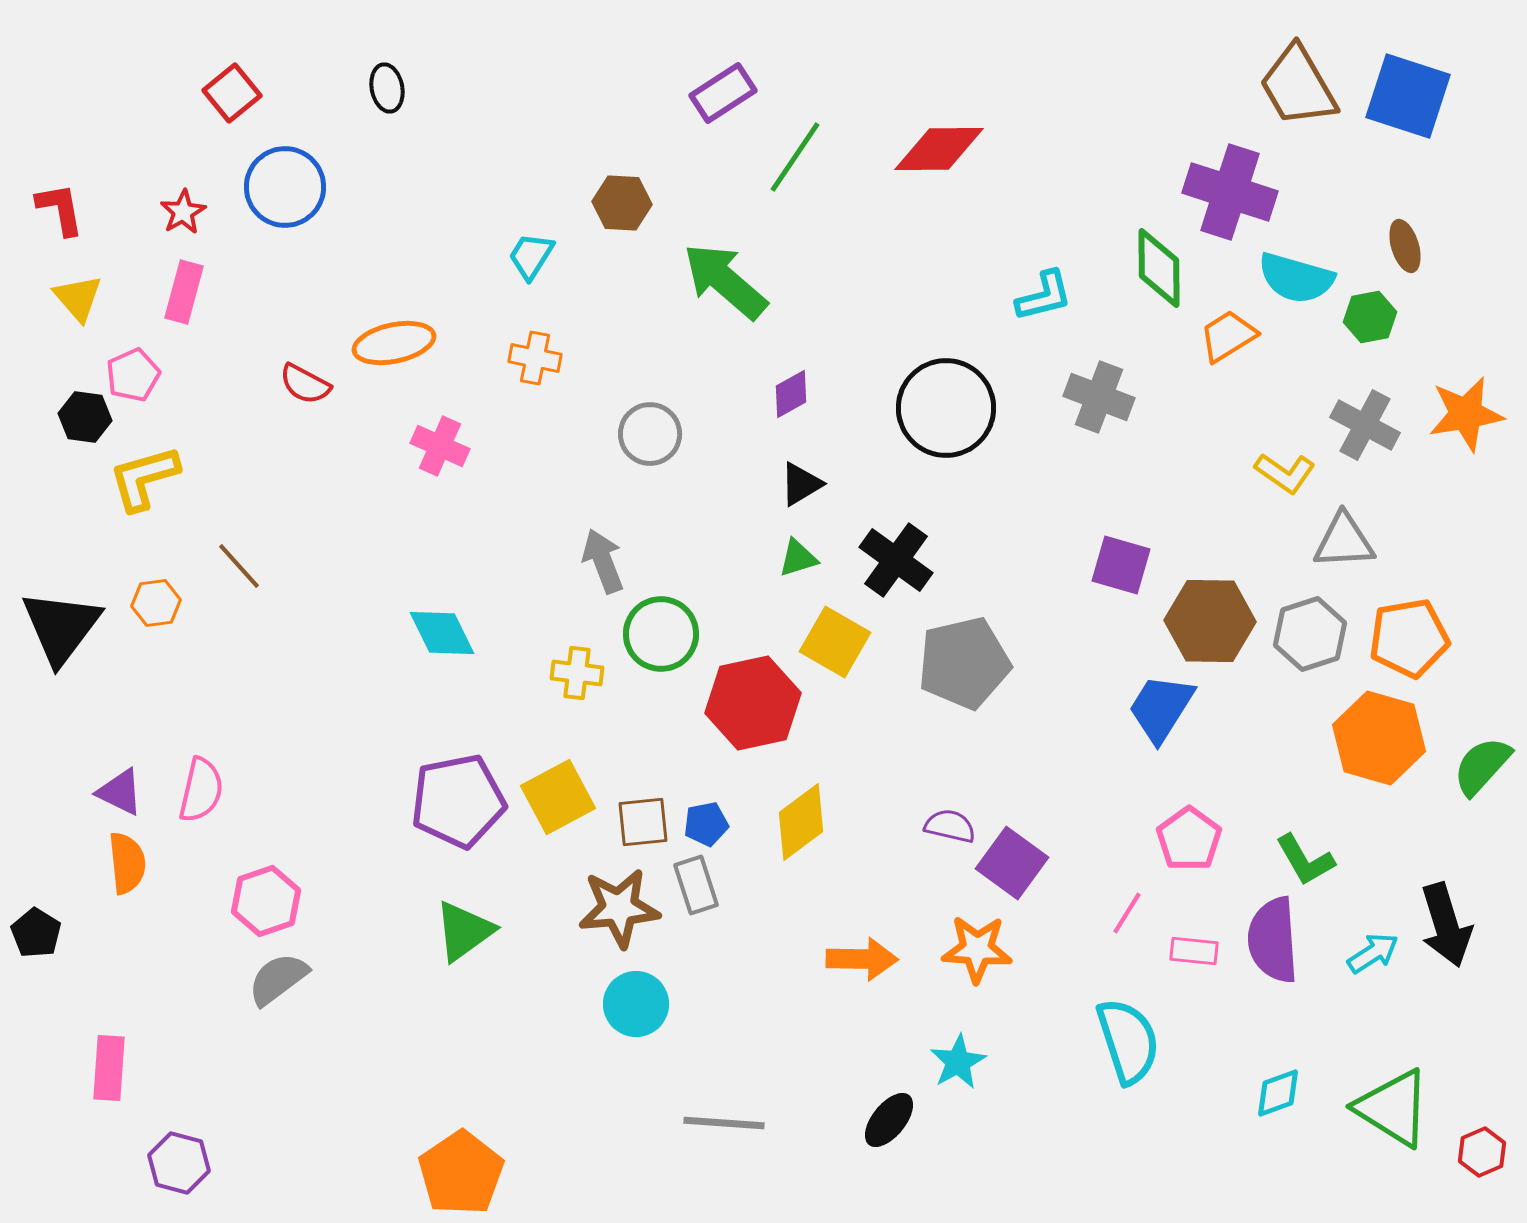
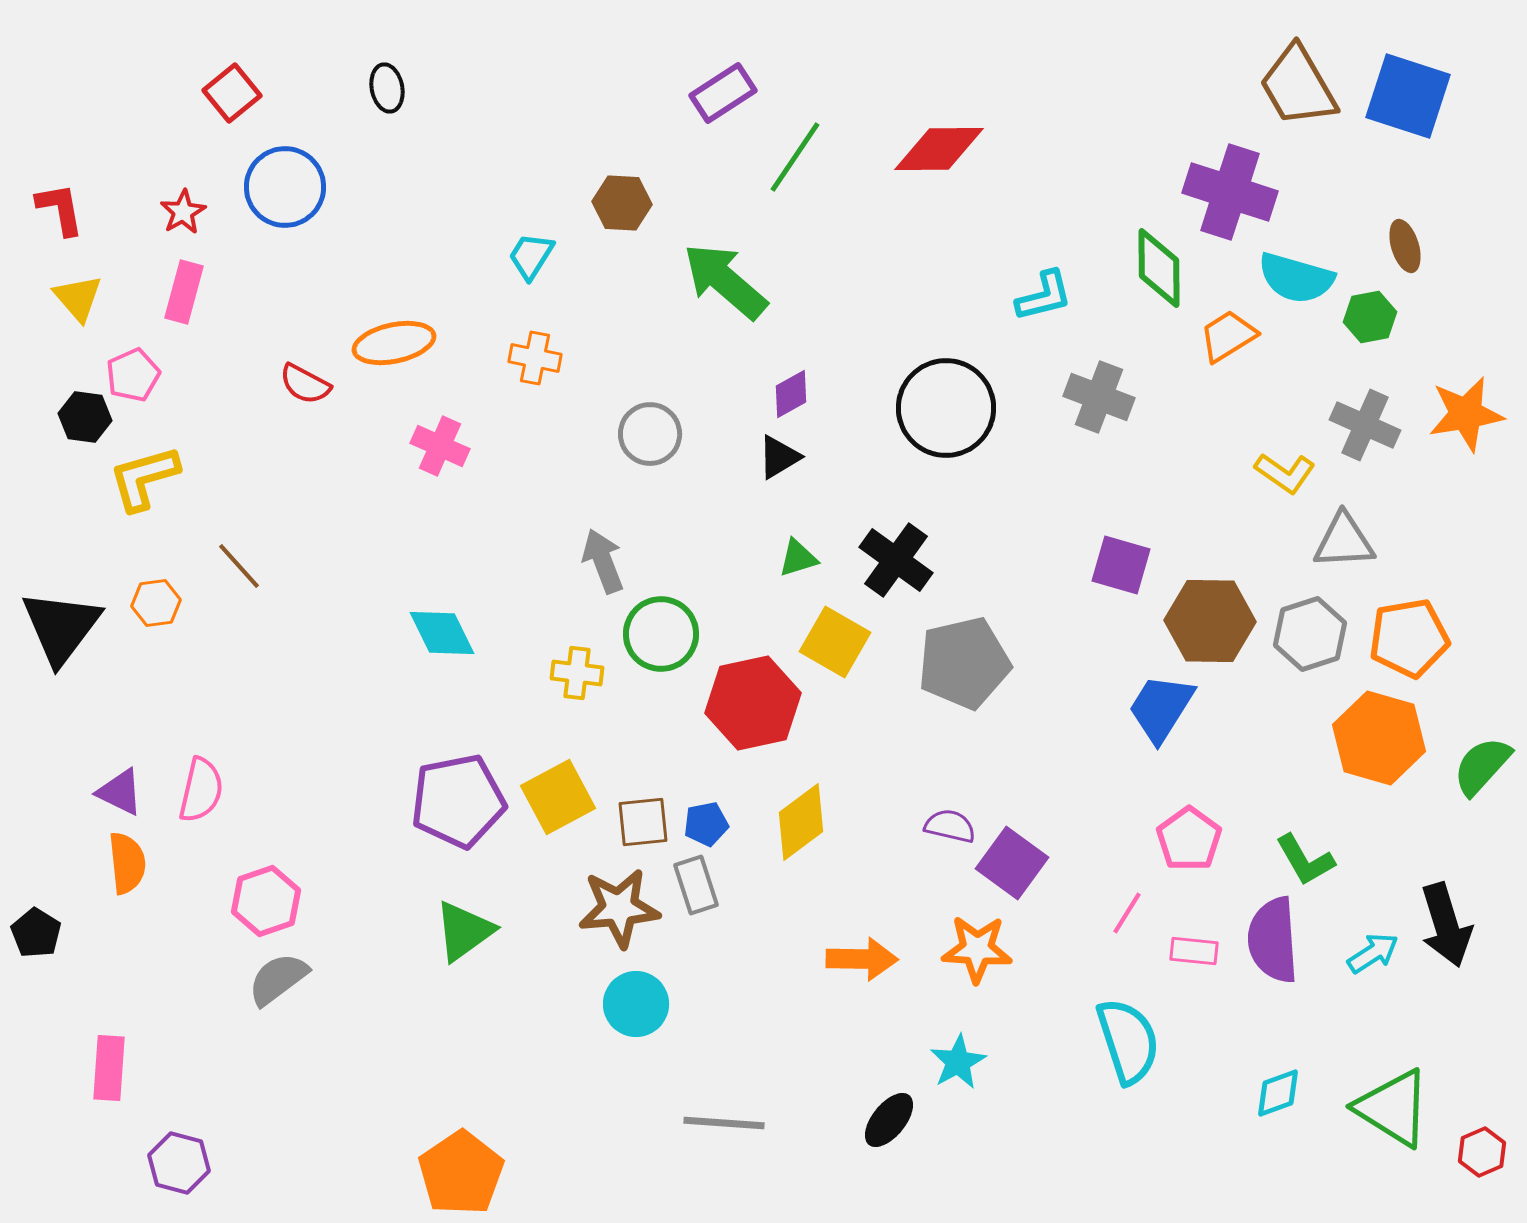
gray cross at (1365, 425): rotated 4 degrees counterclockwise
black triangle at (801, 484): moved 22 px left, 27 px up
